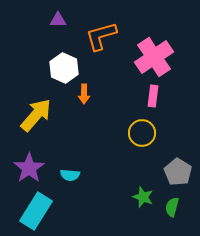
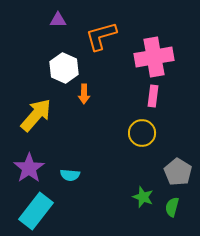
pink cross: rotated 24 degrees clockwise
cyan rectangle: rotated 6 degrees clockwise
